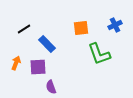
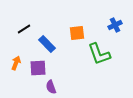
orange square: moved 4 px left, 5 px down
purple square: moved 1 px down
